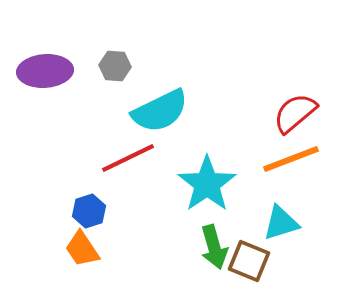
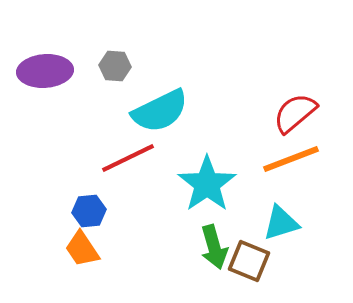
blue hexagon: rotated 12 degrees clockwise
